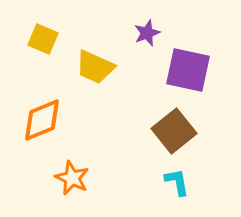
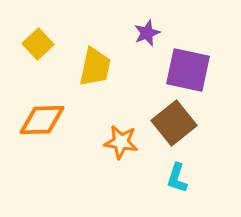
yellow square: moved 5 px left, 5 px down; rotated 24 degrees clockwise
yellow trapezoid: rotated 102 degrees counterclockwise
orange diamond: rotated 21 degrees clockwise
brown square: moved 8 px up
orange star: moved 49 px right, 36 px up; rotated 16 degrees counterclockwise
cyan L-shape: moved 4 px up; rotated 152 degrees counterclockwise
